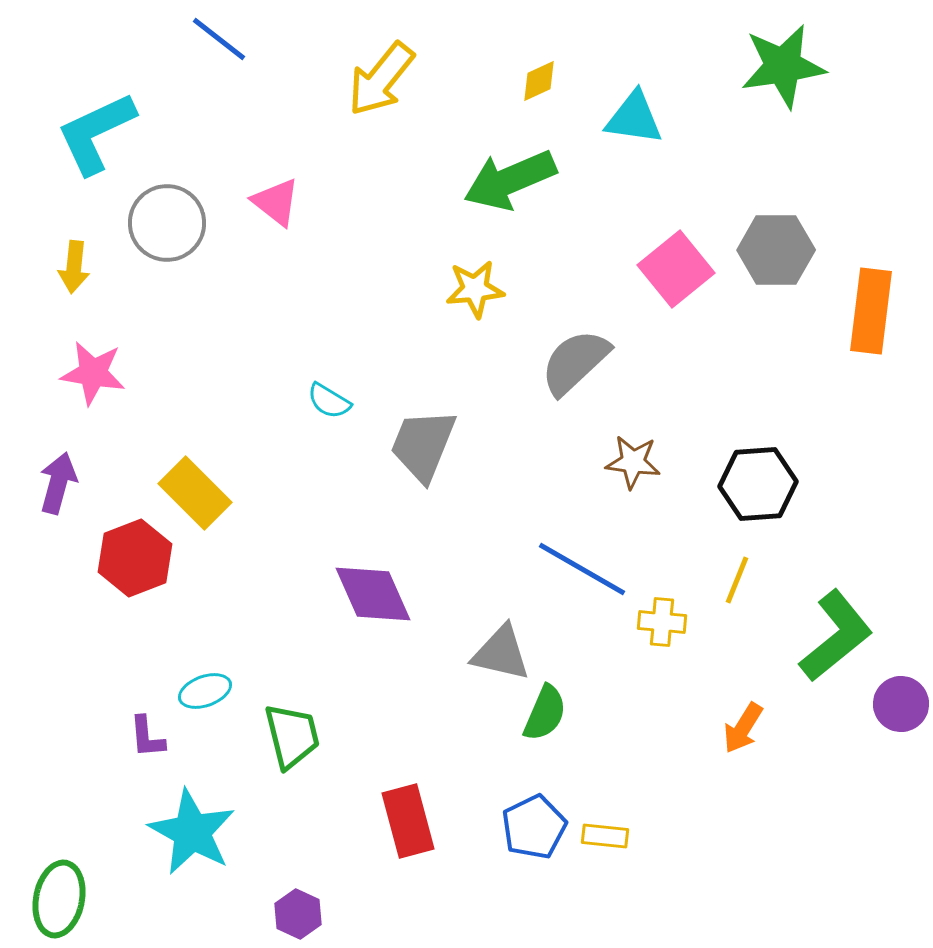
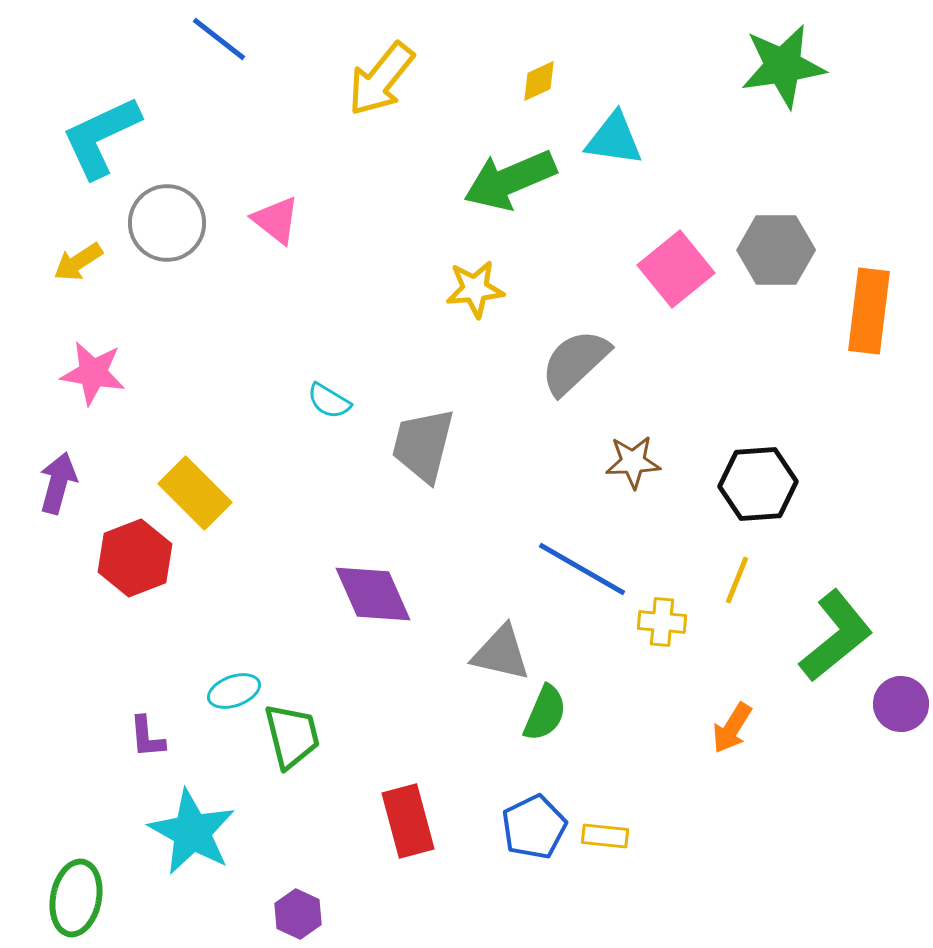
cyan triangle at (634, 118): moved 20 px left, 21 px down
cyan L-shape at (96, 133): moved 5 px right, 4 px down
pink triangle at (276, 202): moved 18 px down
yellow arrow at (74, 267): moved 4 px right, 5 px up; rotated 51 degrees clockwise
orange rectangle at (871, 311): moved 2 px left
gray trapezoid at (423, 445): rotated 8 degrees counterclockwise
brown star at (633, 462): rotated 10 degrees counterclockwise
cyan ellipse at (205, 691): moved 29 px right
orange arrow at (743, 728): moved 11 px left
green ellipse at (59, 899): moved 17 px right, 1 px up
